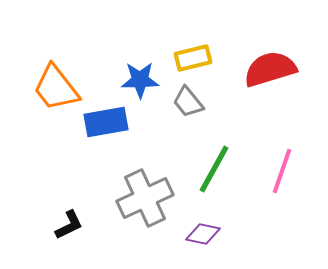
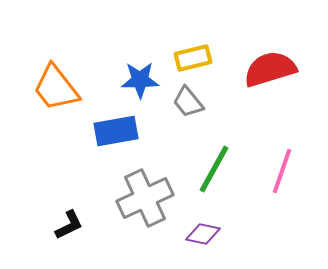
blue rectangle: moved 10 px right, 9 px down
